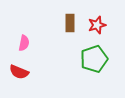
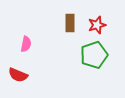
pink semicircle: moved 2 px right, 1 px down
green pentagon: moved 4 px up
red semicircle: moved 1 px left, 3 px down
